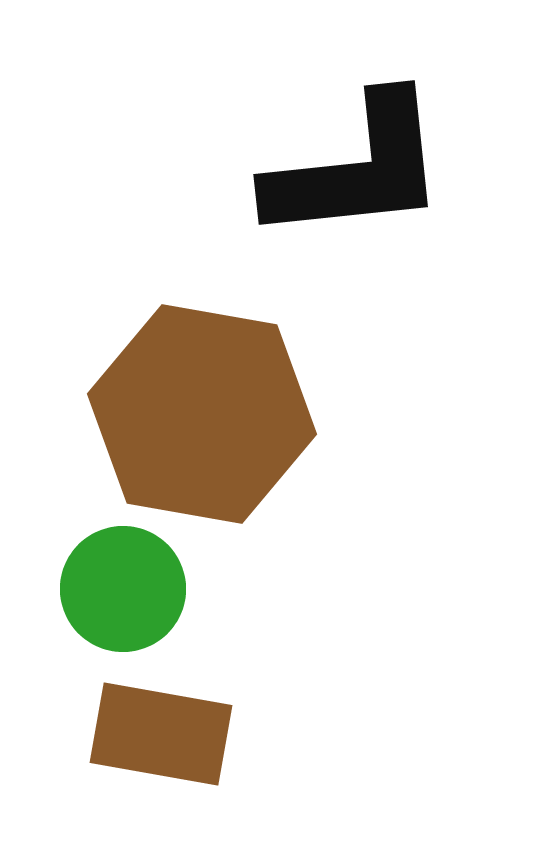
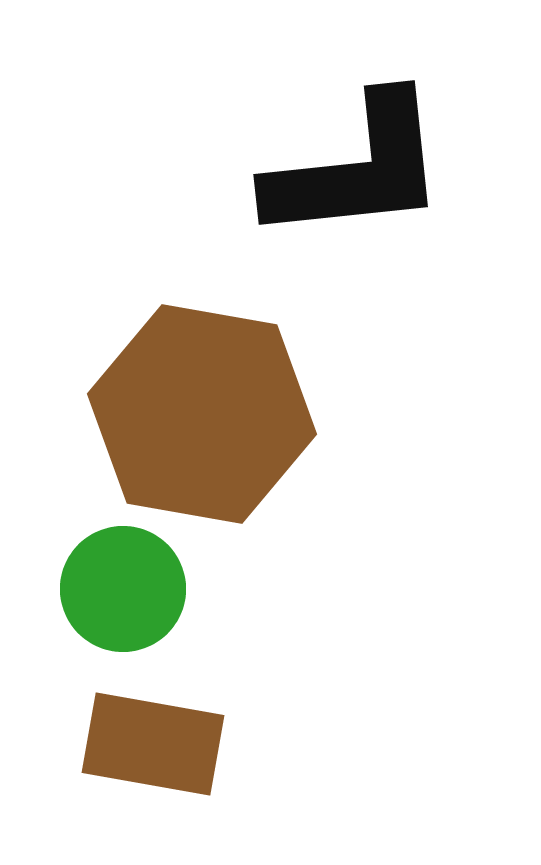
brown rectangle: moved 8 px left, 10 px down
